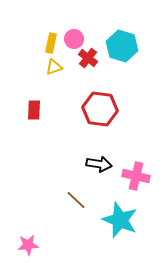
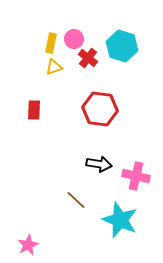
pink star: rotated 20 degrees counterclockwise
